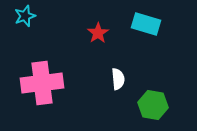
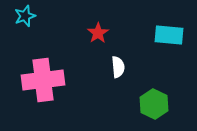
cyan rectangle: moved 23 px right, 11 px down; rotated 12 degrees counterclockwise
white semicircle: moved 12 px up
pink cross: moved 1 px right, 3 px up
green hexagon: moved 1 px right, 1 px up; rotated 16 degrees clockwise
